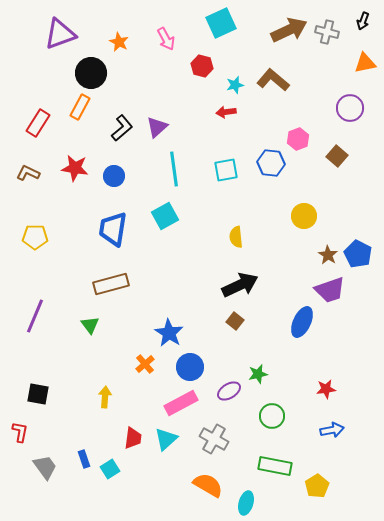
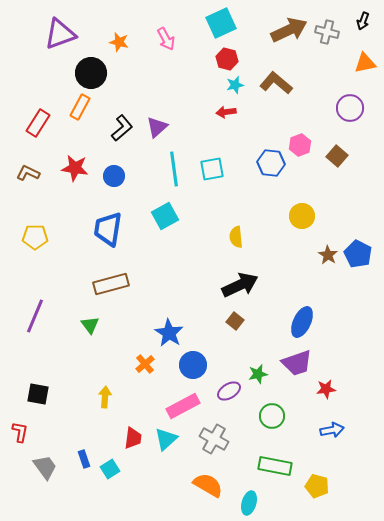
orange star at (119, 42): rotated 12 degrees counterclockwise
red hexagon at (202, 66): moved 25 px right, 7 px up
brown L-shape at (273, 80): moved 3 px right, 3 px down
pink hexagon at (298, 139): moved 2 px right, 6 px down
cyan square at (226, 170): moved 14 px left, 1 px up
yellow circle at (304, 216): moved 2 px left
blue trapezoid at (113, 229): moved 5 px left
purple trapezoid at (330, 290): moved 33 px left, 73 px down
blue circle at (190, 367): moved 3 px right, 2 px up
pink rectangle at (181, 403): moved 2 px right, 3 px down
yellow pentagon at (317, 486): rotated 25 degrees counterclockwise
cyan ellipse at (246, 503): moved 3 px right
